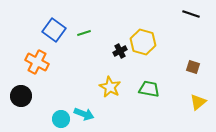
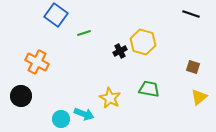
blue square: moved 2 px right, 15 px up
yellow star: moved 11 px down
yellow triangle: moved 1 px right, 5 px up
